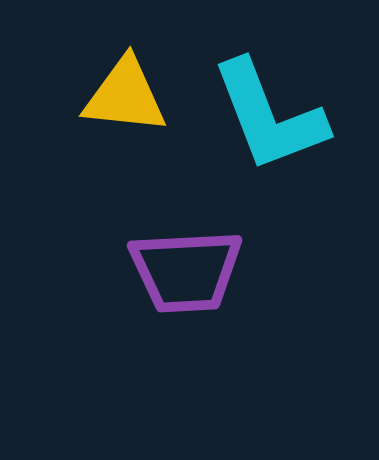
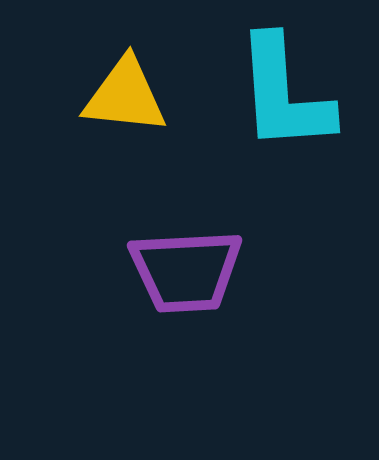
cyan L-shape: moved 15 px right, 22 px up; rotated 17 degrees clockwise
